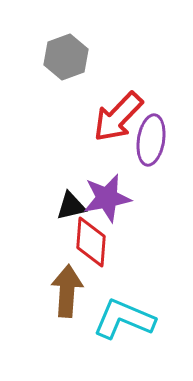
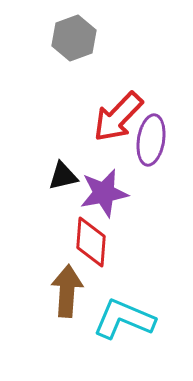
gray hexagon: moved 8 px right, 19 px up
purple star: moved 3 px left, 5 px up
black triangle: moved 8 px left, 30 px up
